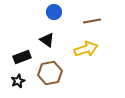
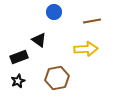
black triangle: moved 8 px left
yellow arrow: rotated 15 degrees clockwise
black rectangle: moved 3 px left
brown hexagon: moved 7 px right, 5 px down
